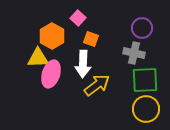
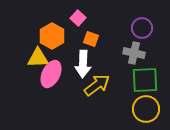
pink ellipse: rotated 8 degrees clockwise
